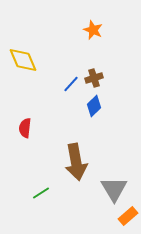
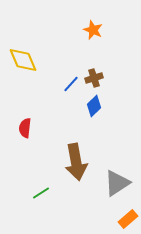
gray triangle: moved 3 px right, 6 px up; rotated 28 degrees clockwise
orange rectangle: moved 3 px down
